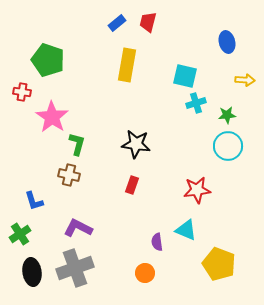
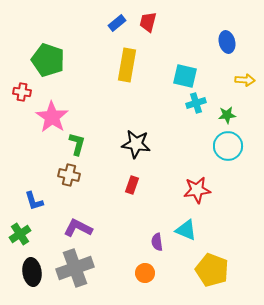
yellow pentagon: moved 7 px left, 6 px down
